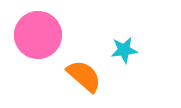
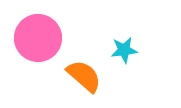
pink circle: moved 3 px down
